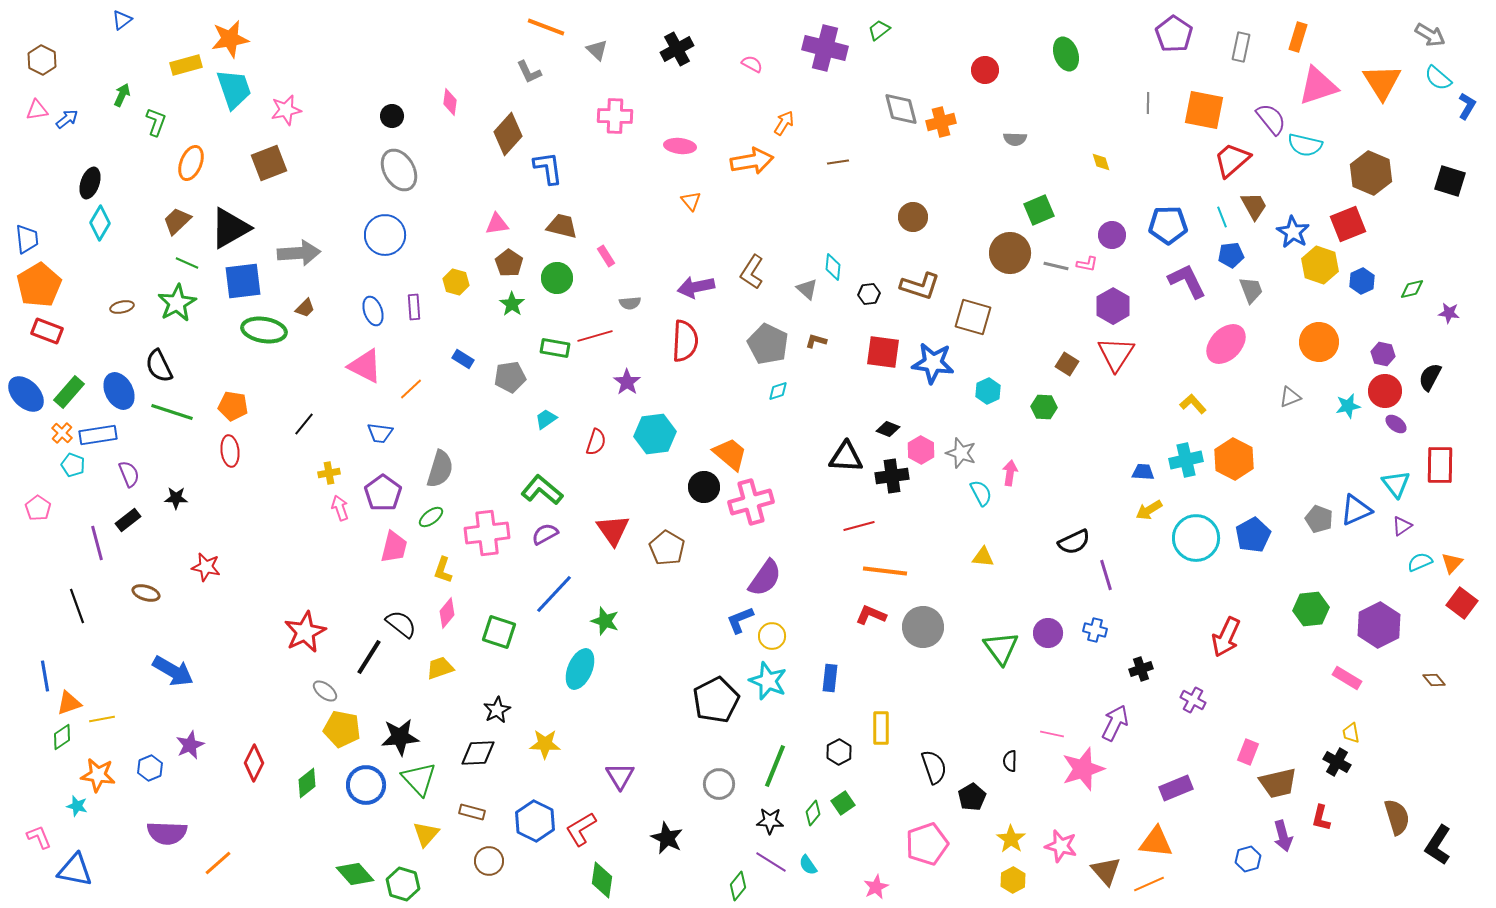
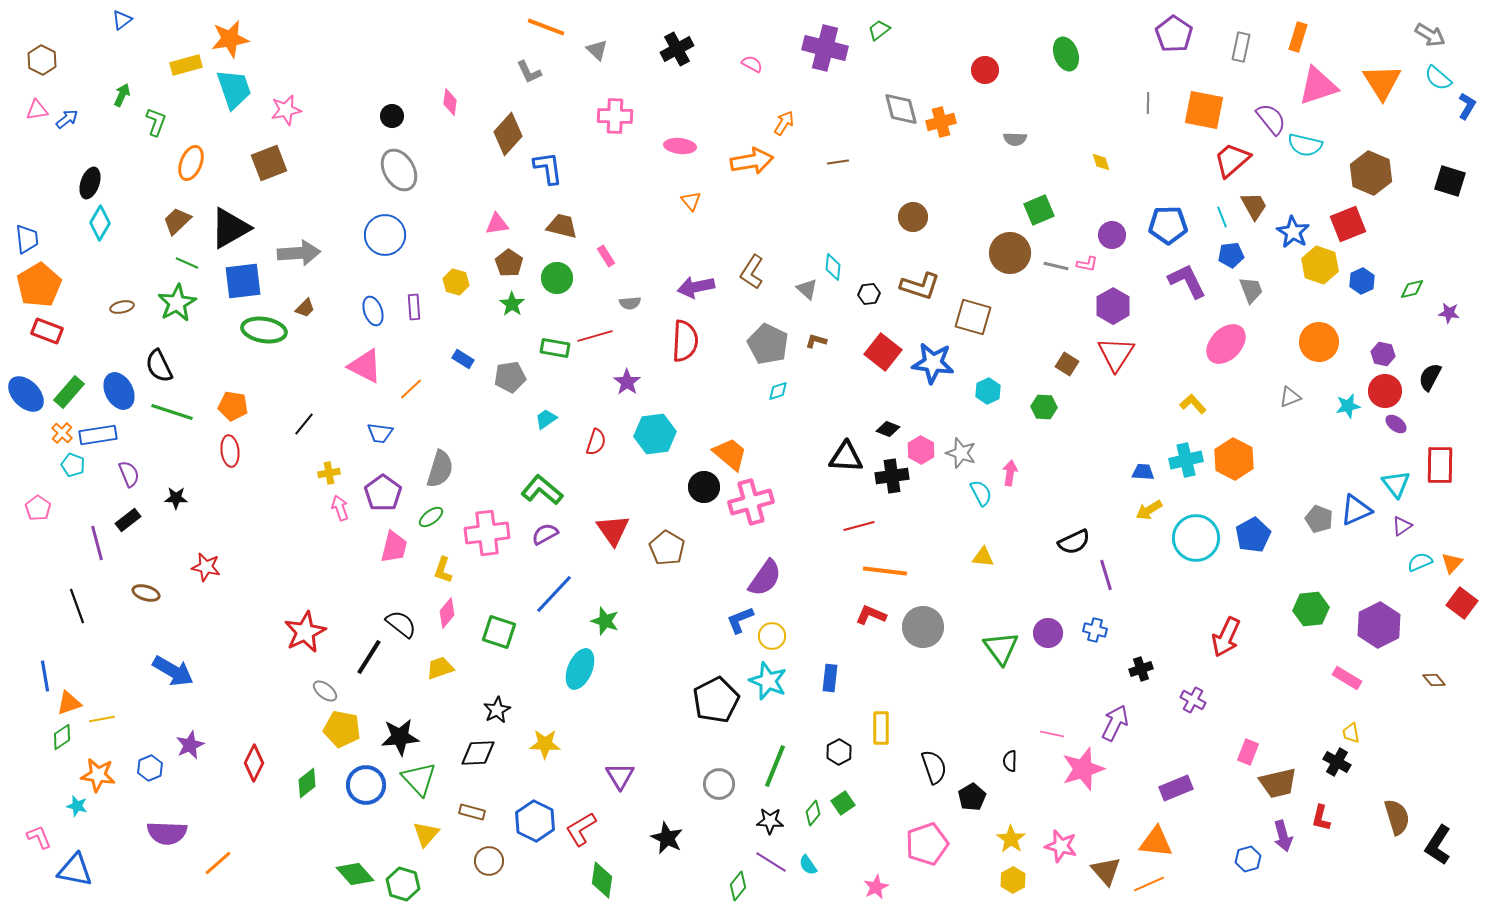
red square at (883, 352): rotated 30 degrees clockwise
